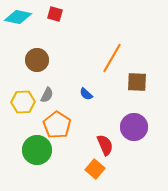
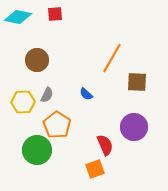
red square: rotated 21 degrees counterclockwise
orange square: rotated 30 degrees clockwise
